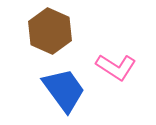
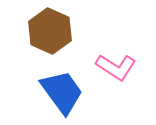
blue trapezoid: moved 2 px left, 2 px down
